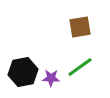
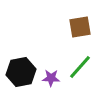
green line: rotated 12 degrees counterclockwise
black hexagon: moved 2 px left
